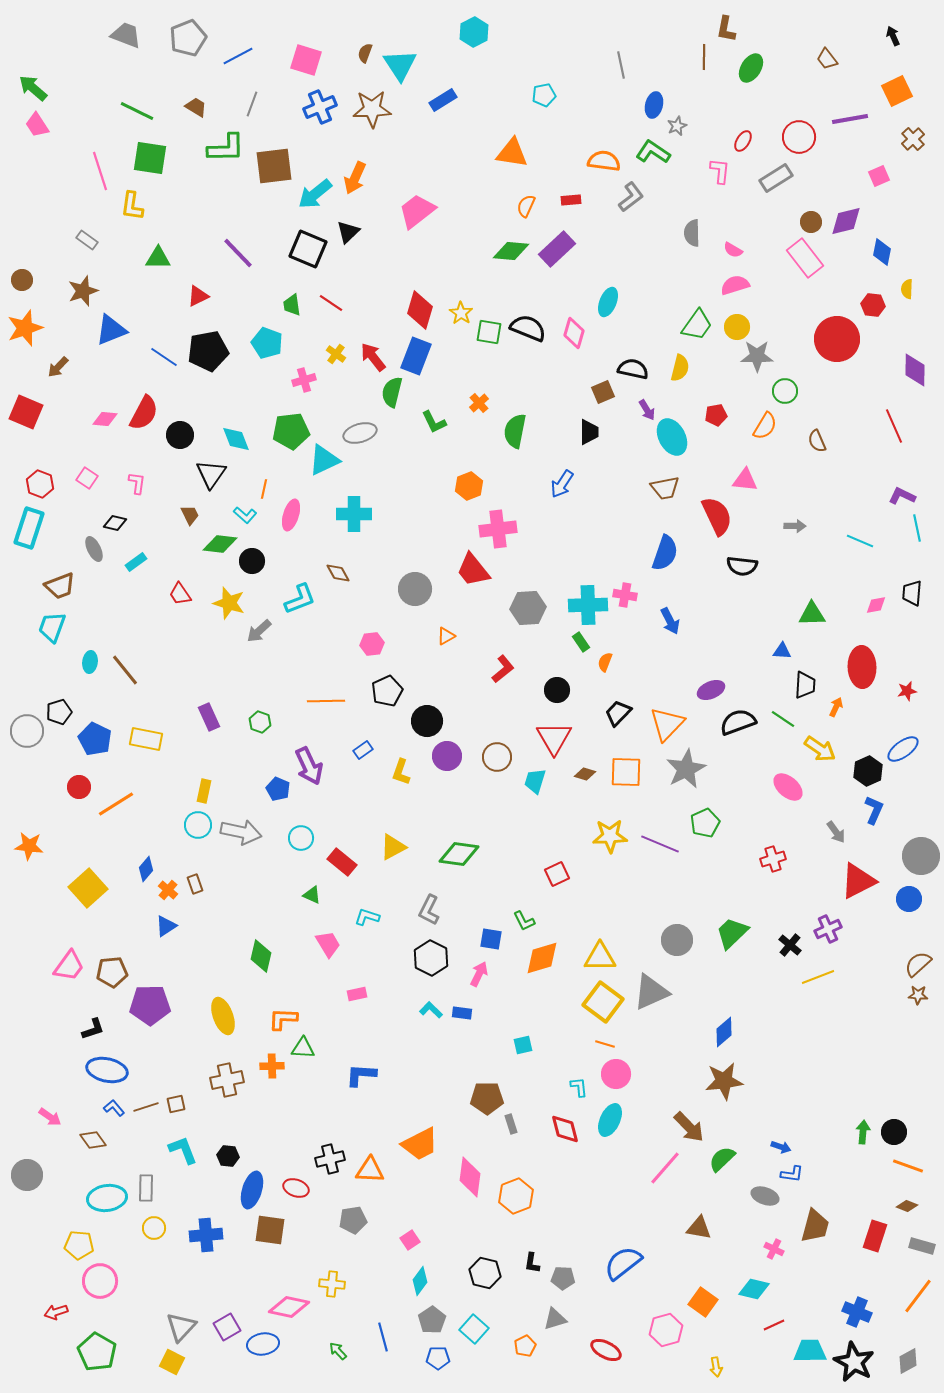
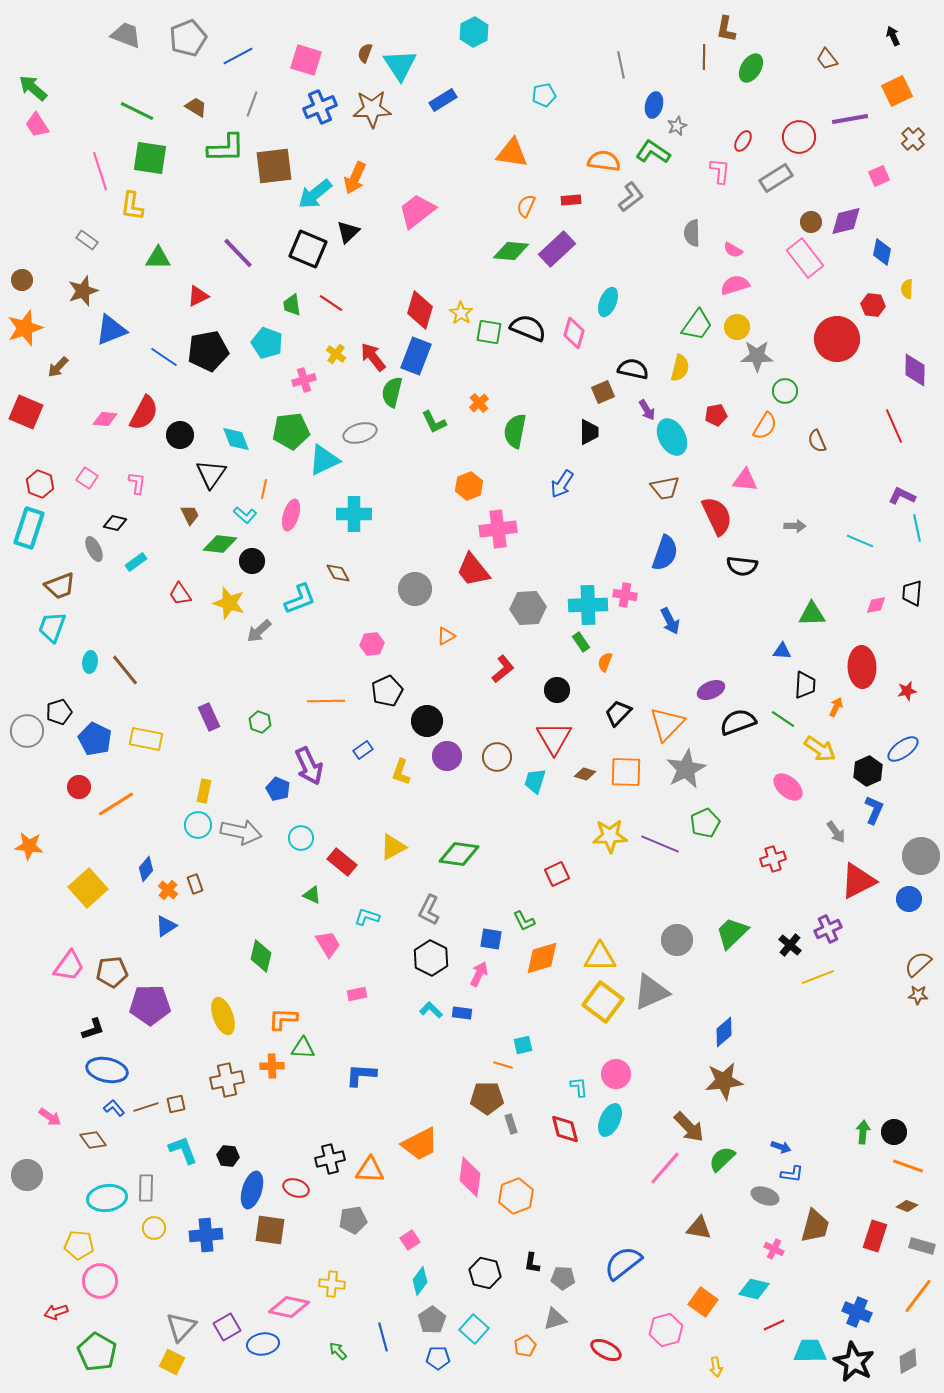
orange line at (605, 1044): moved 102 px left, 21 px down
